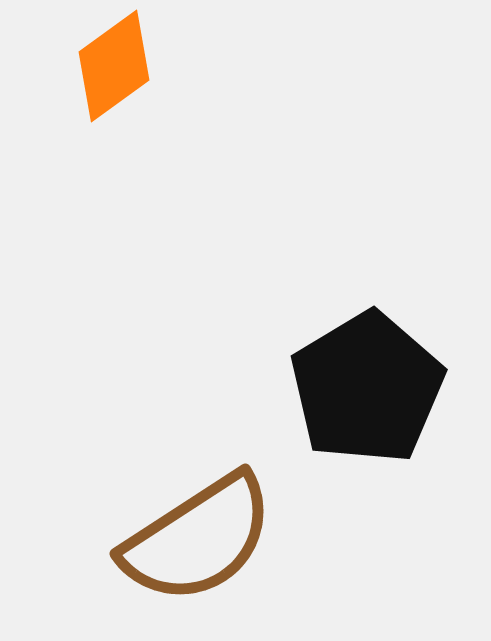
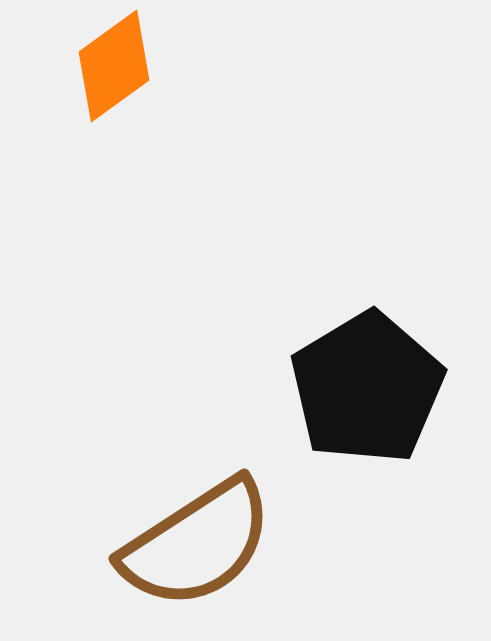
brown semicircle: moved 1 px left, 5 px down
